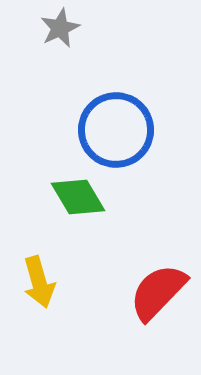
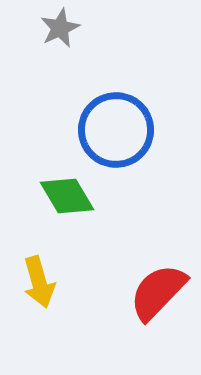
green diamond: moved 11 px left, 1 px up
